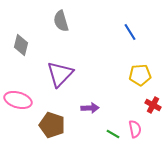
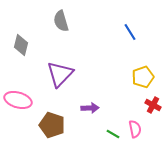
yellow pentagon: moved 3 px right, 2 px down; rotated 15 degrees counterclockwise
